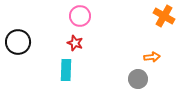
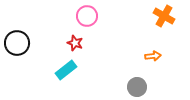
pink circle: moved 7 px right
black circle: moved 1 px left, 1 px down
orange arrow: moved 1 px right, 1 px up
cyan rectangle: rotated 50 degrees clockwise
gray circle: moved 1 px left, 8 px down
